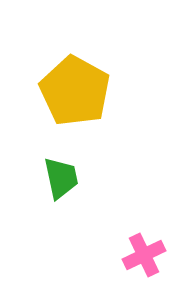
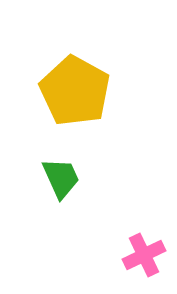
green trapezoid: rotated 12 degrees counterclockwise
